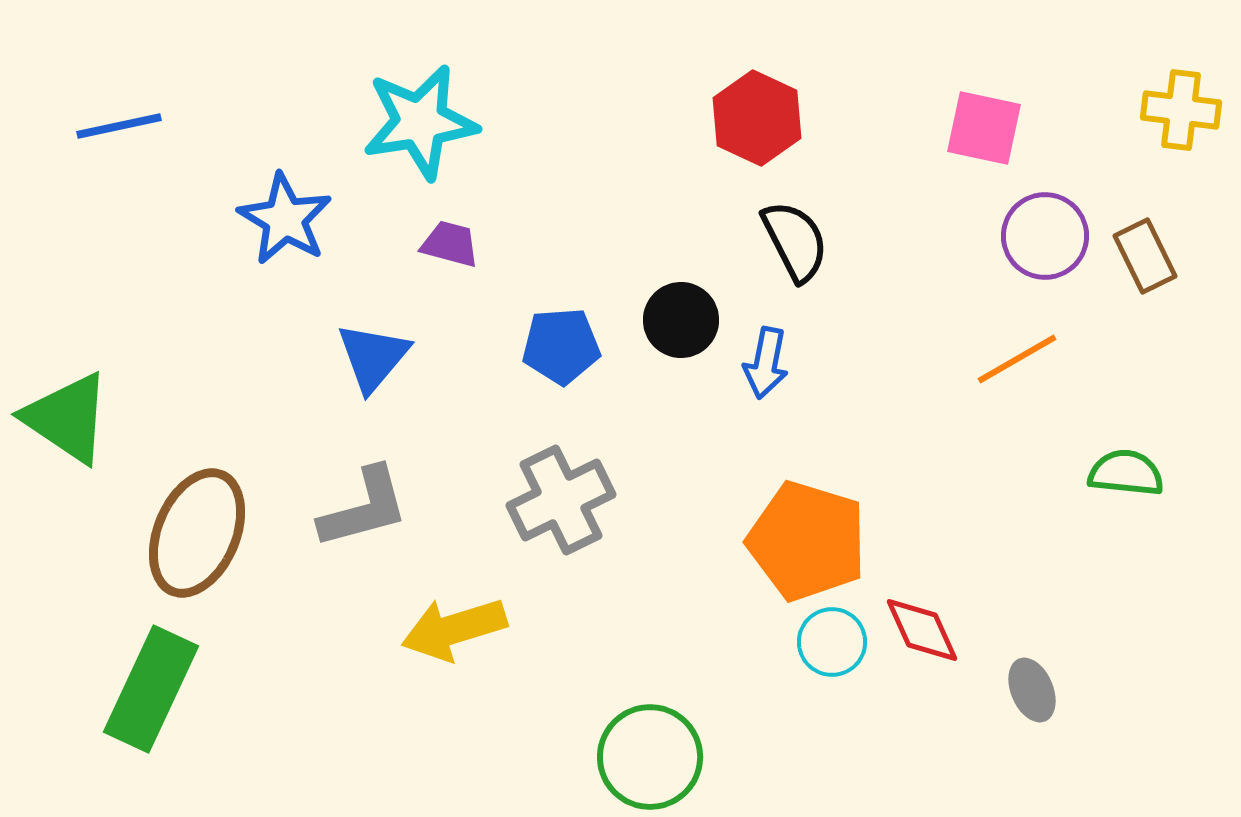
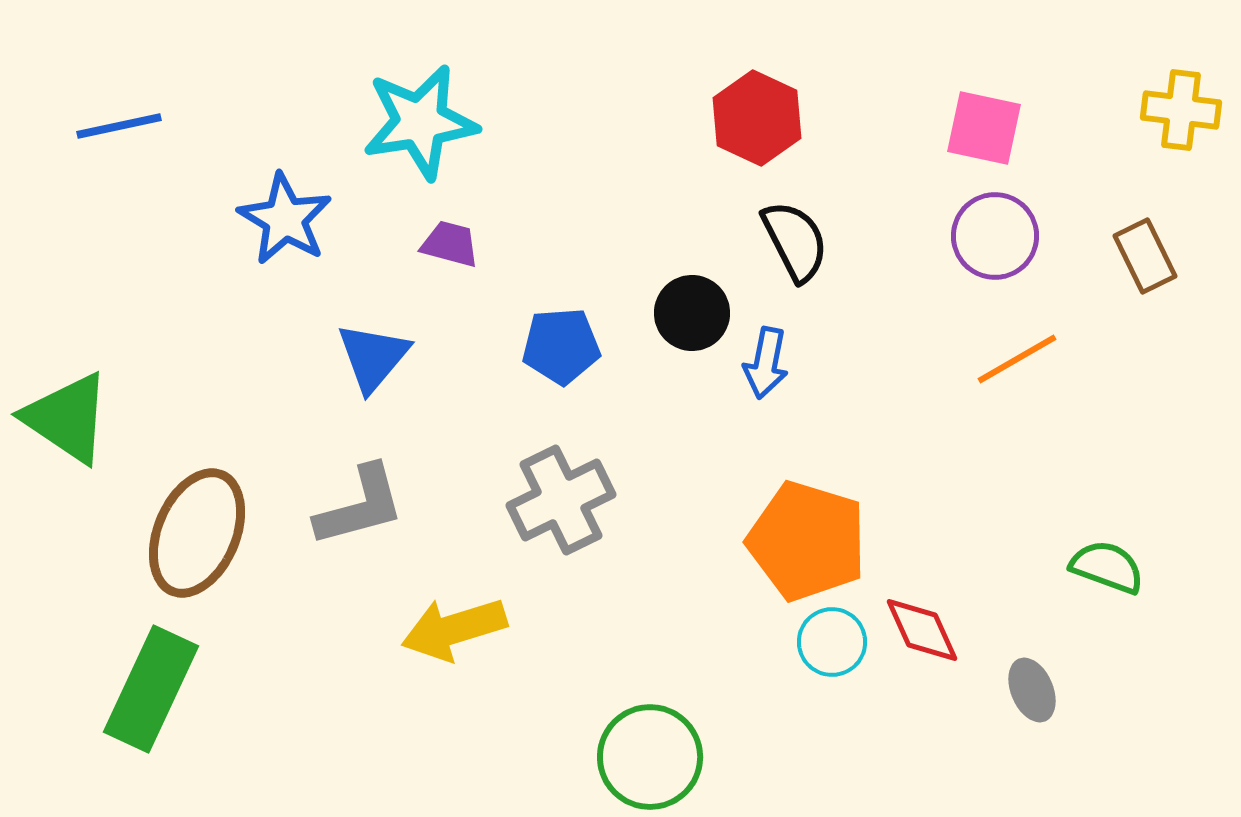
purple circle: moved 50 px left
black circle: moved 11 px right, 7 px up
green semicircle: moved 19 px left, 94 px down; rotated 14 degrees clockwise
gray L-shape: moved 4 px left, 2 px up
